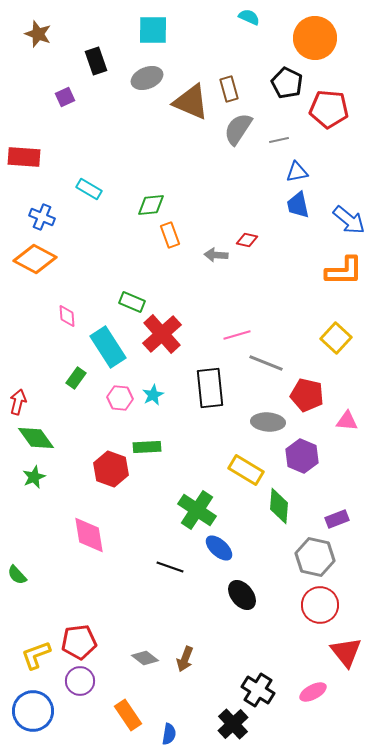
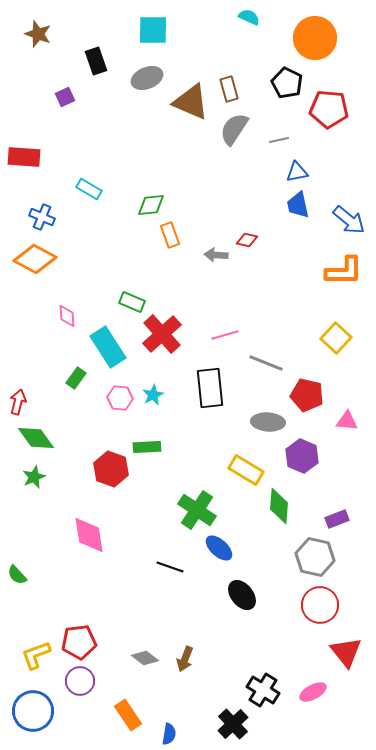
gray semicircle at (238, 129): moved 4 px left
pink line at (237, 335): moved 12 px left
black cross at (258, 690): moved 5 px right
